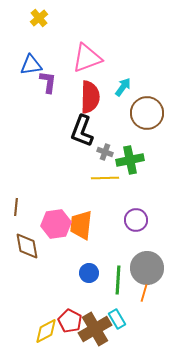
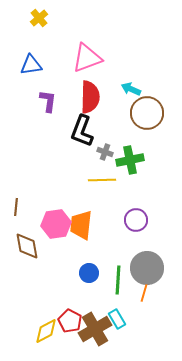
purple L-shape: moved 19 px down
cyan arrow: moved 8 px right, 2 px down; rotated 102 degrees counterclockwise
yellow line: moved 3 px left, 2 px down
